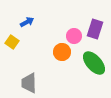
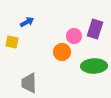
yellow square: rotated 24 degrees counterclockwise
green ellipse: moved 3 px down; rotated 50 degrees counterclockwise
